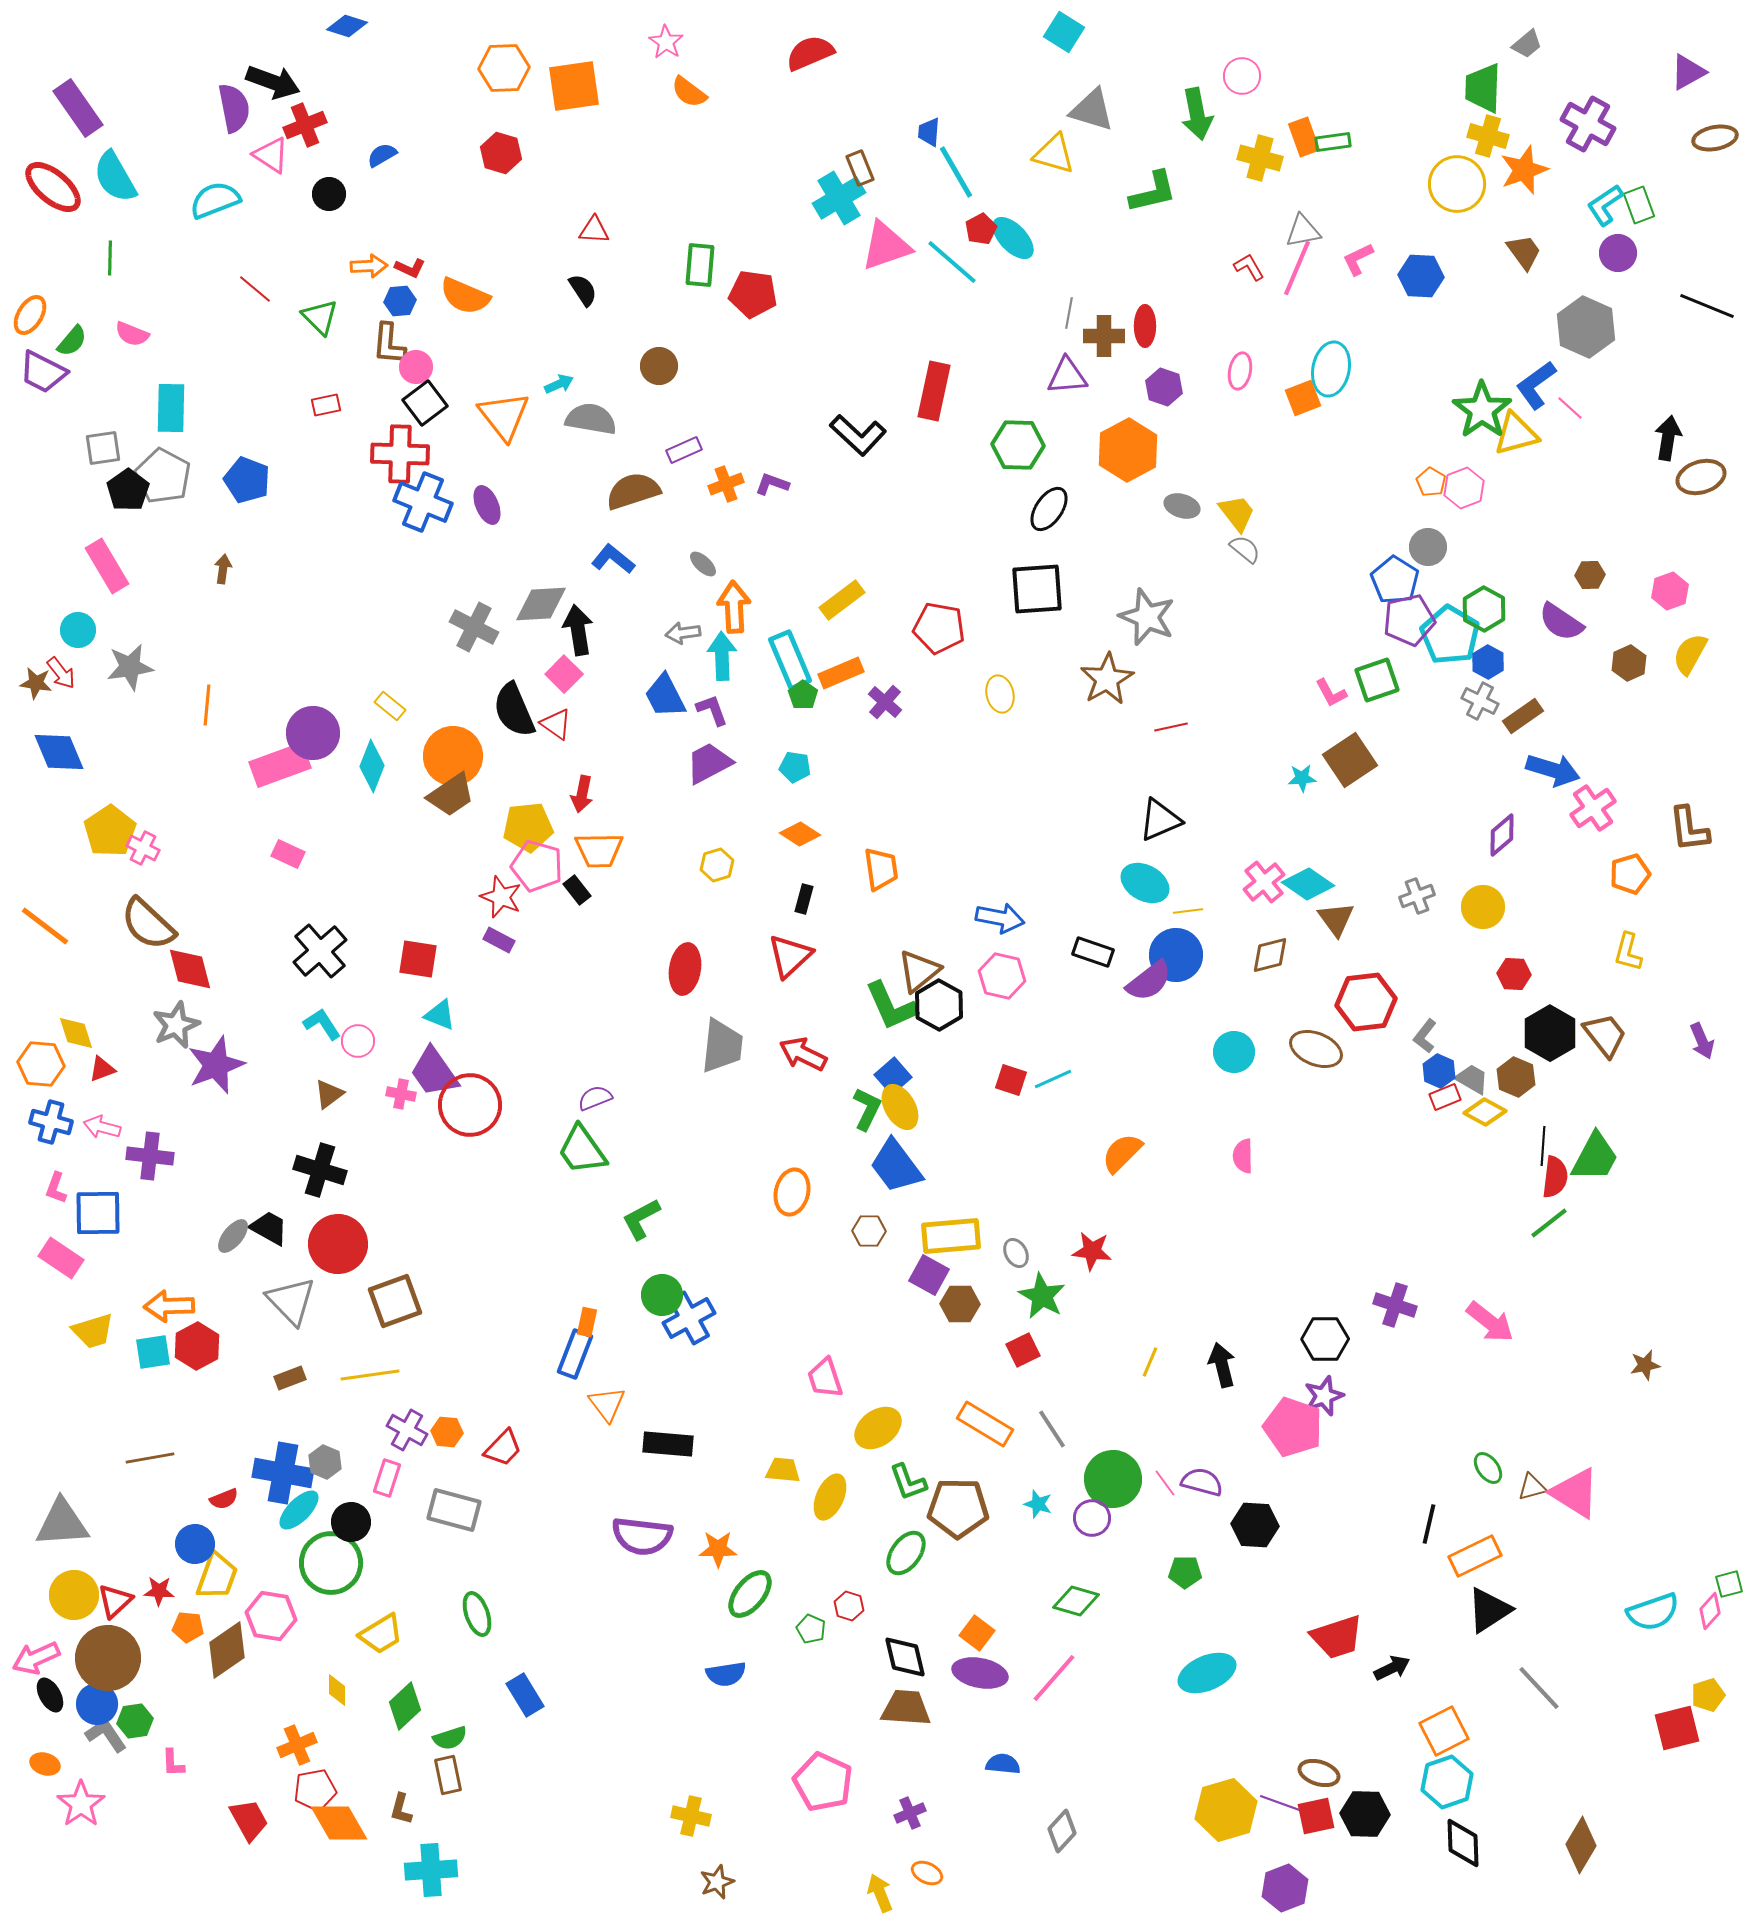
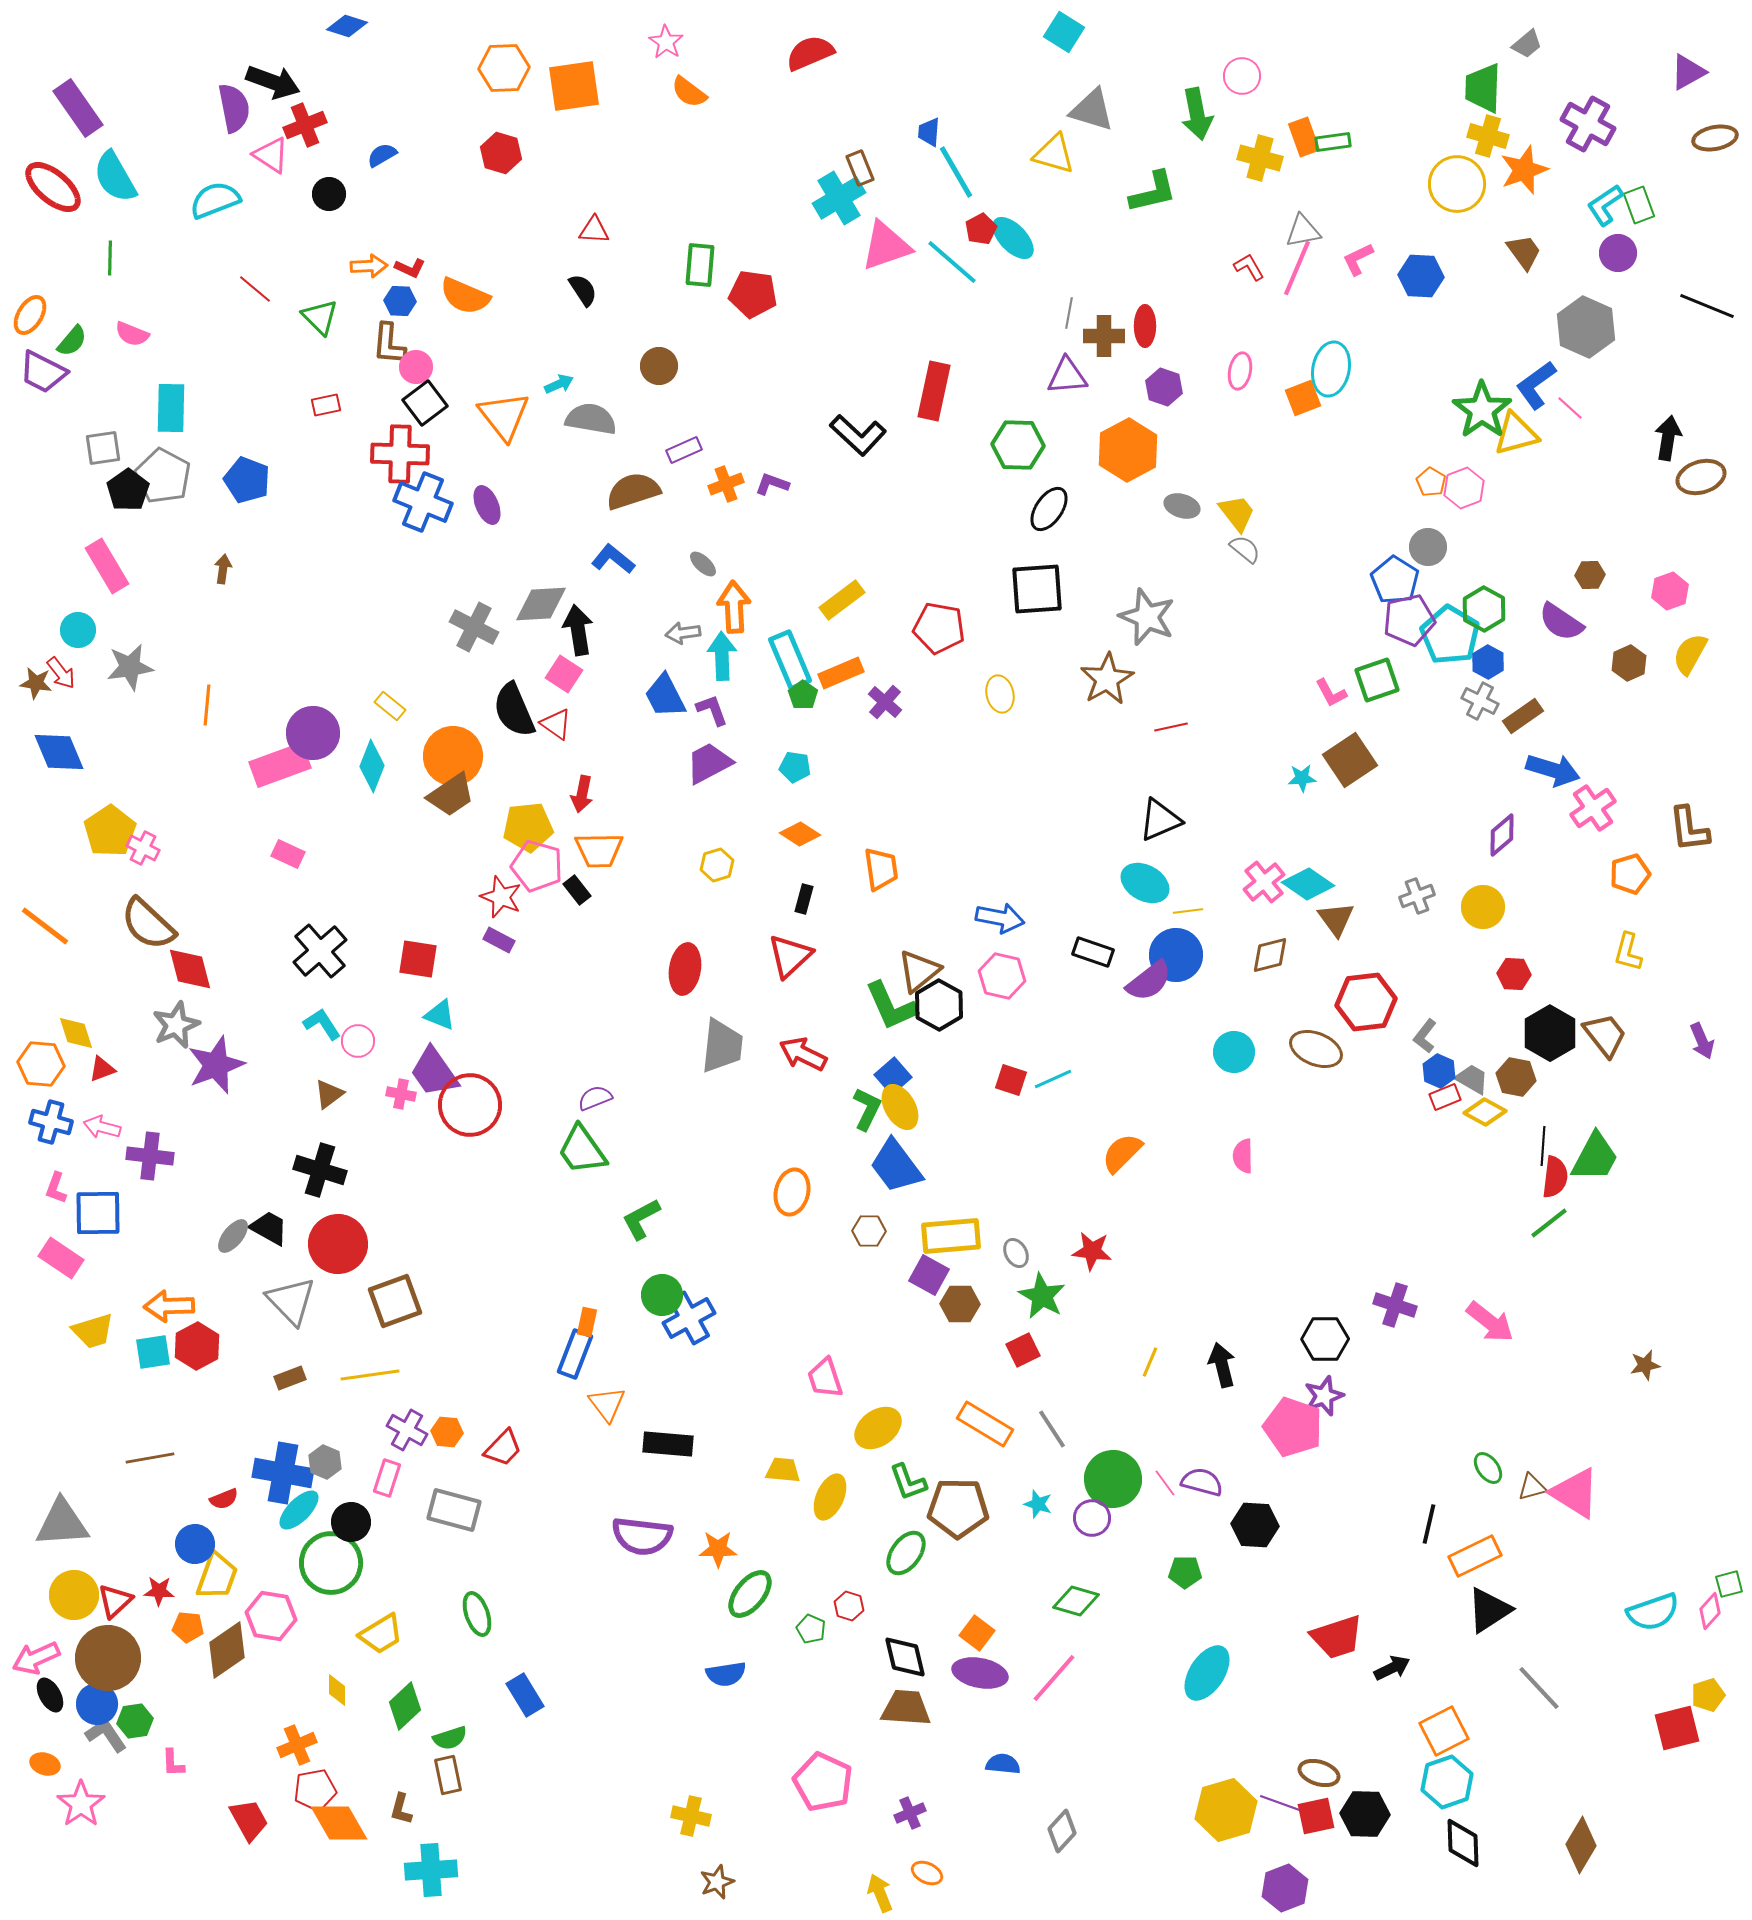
blue hexagon at (400, 301): rotated 8 degrees clockwise
pink square at (564, 674): rotated 12 degrees counterclockwise
brown hexagon at (1516, 1077): rotated 12 degrees counterclockwise
cyan ellipse at (1207, 1673): rotated 34 degrees counterclockwise
